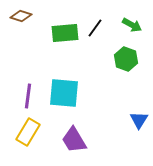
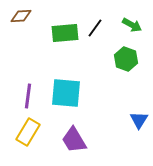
brown diamond: rotated 20 degrees counterclockwise
cyan square: moved 2 px right
